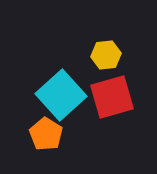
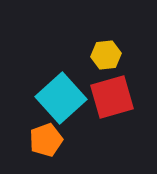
cyan square: moved 3 px down
orange pentagon: moved 6 px down; rotated 20 degrees clockwise
